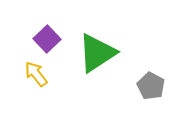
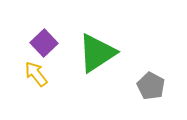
purple square: moved 3 px left, 4 px down
